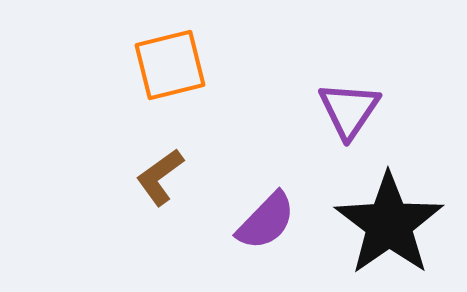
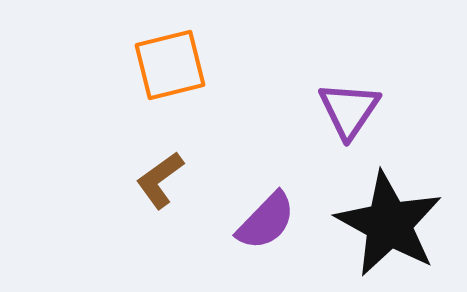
brown L-shape: moved 3 px down
black star: rotated 8 degrees counterclockwise
